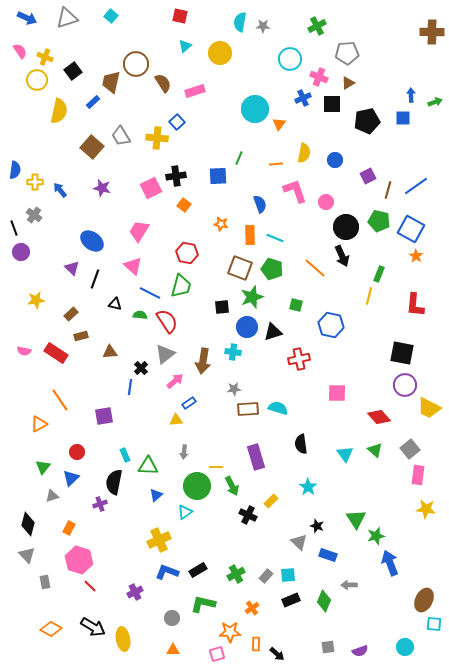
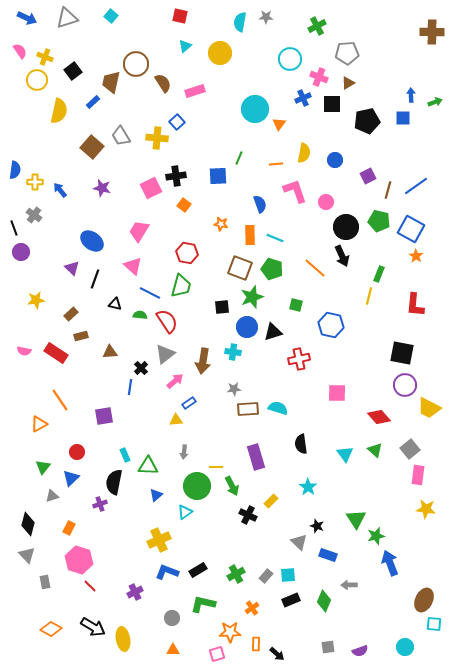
gray star at (263, 26): moved 3 px right, 9 px up
